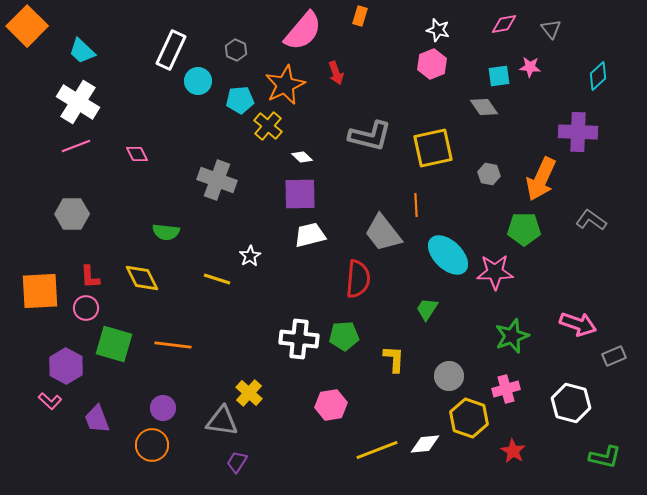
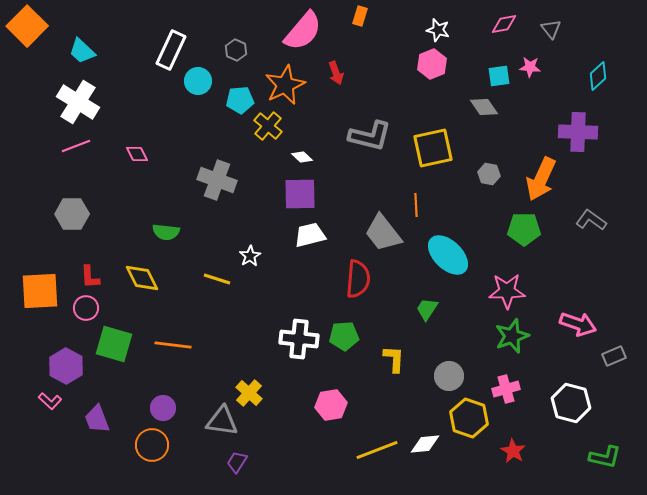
pink star at (495, 272): moved 12 px right, 19 px down
